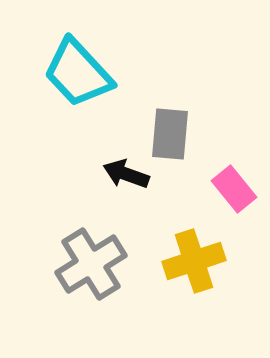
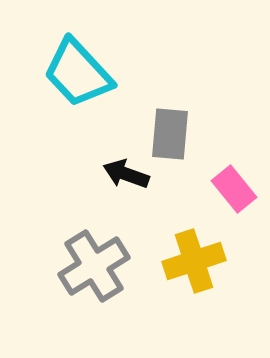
gray cross: moved 3 px right, 2 px down
